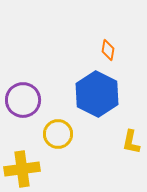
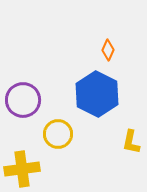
orange diamond: rotated 15 degrees clockwise
